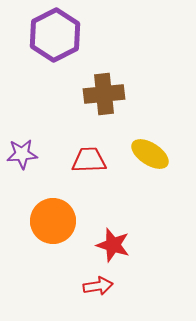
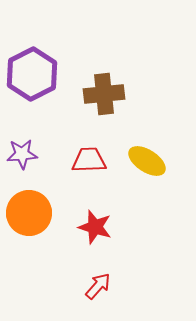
purple hexagon: moved 23 px left, 39 px down
yellow ellipse: moved 3 px left, 7 px down
orange circle: moved 24 px left, 8 px up
red star: moved 18 px left, 18 px up
red arrow: rotated 40 degrees counterclockwise
